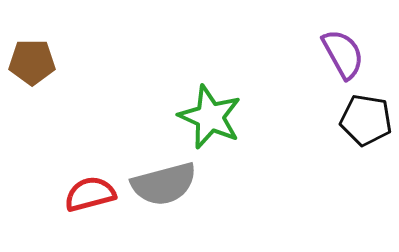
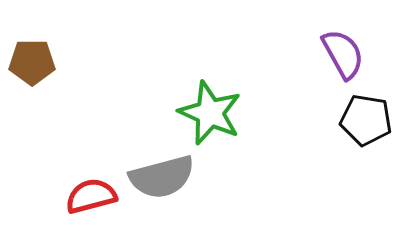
green star: moved 4 px up
gray semicircle: moved 2 px left, 7 px up
red semicircle: moved 1 px right, 2 px down
